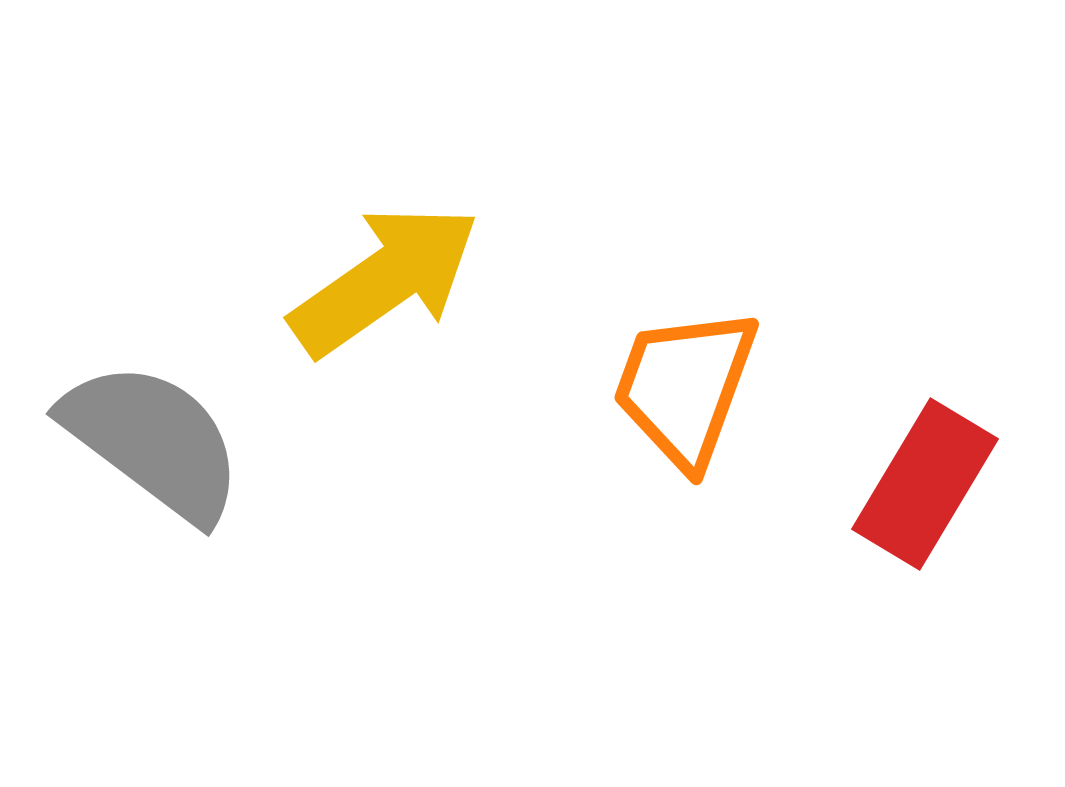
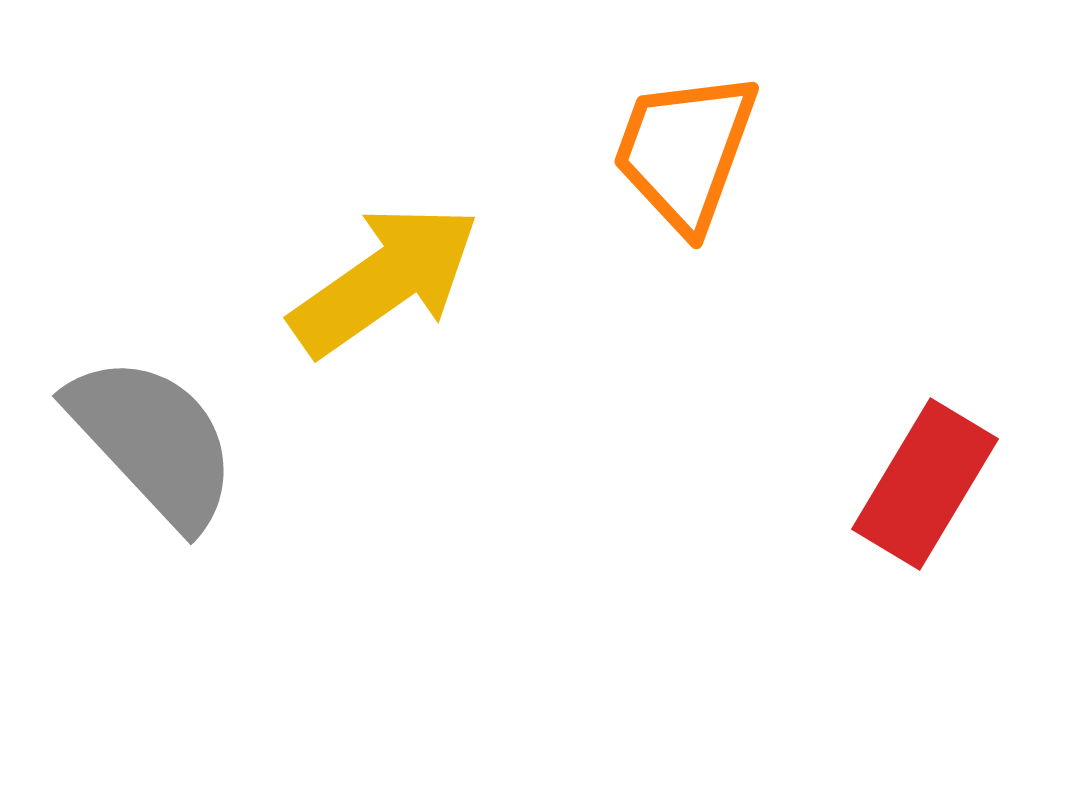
orange trapezoid: moved 236 px up
gray semicircle: rotated 10 degrees clockwise
